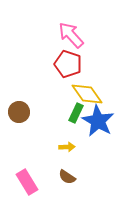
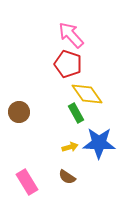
green rectangle: rotated 54 degrees counterclockwise
blue star: moved 1 px right, 22 px down; rotated 28 degrees counterclockwise
yellow arrow: moved 3 px right; rotated 14 degrees counterclockwise
